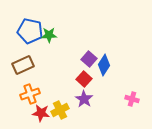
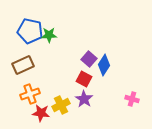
red square: rotated 14 degrees counterclockwise
yellow cross: moved 1 px right, 5 px up
